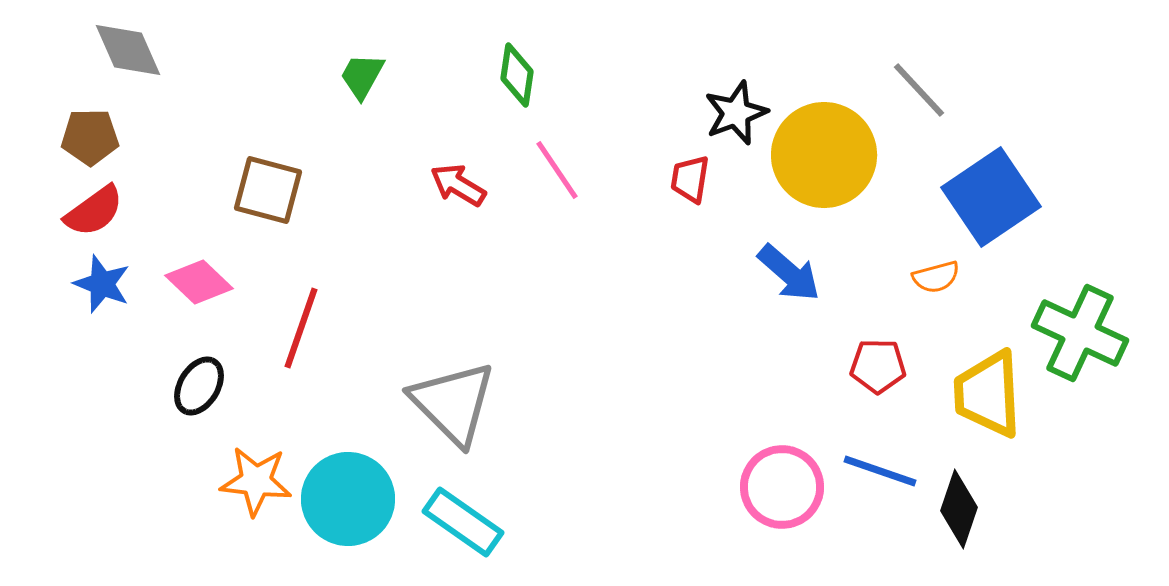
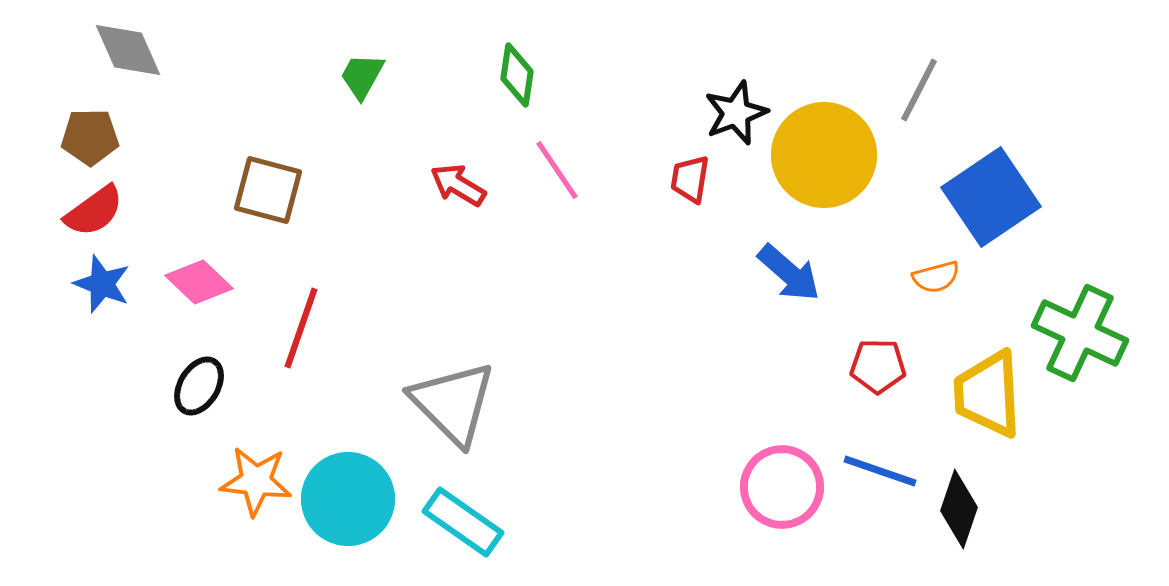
gray line: rotated 70 degrees clockwise
